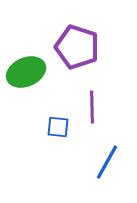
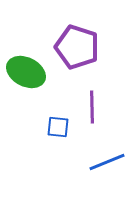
green ellipse: rotated 51 degrees clockwise
blue line: rotated 39 degrees clockwise
